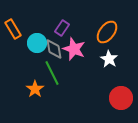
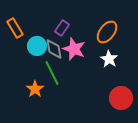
orange rectangle: moved 2 px right, 1 px up
cyan circle: moved 3 px down
